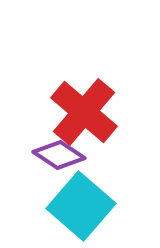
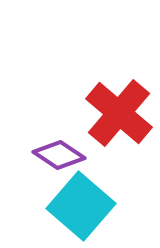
red cross: moved 35 px right, 1 px down
